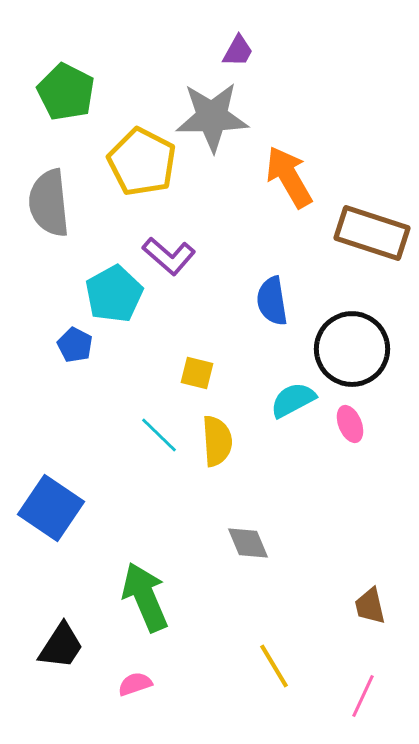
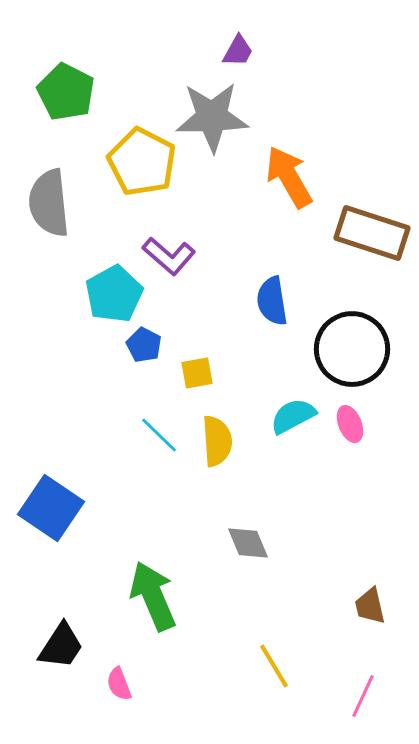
blue pentagon: moved 69 px right
yellow square: rotated 24 degrees counterclockwise
cyan semicircle: moved 16 px down
green arrow: moved 8 px right, 1 px up
pink semicircle: moved 16 px left; rotated 92 degrees counterclockwise
